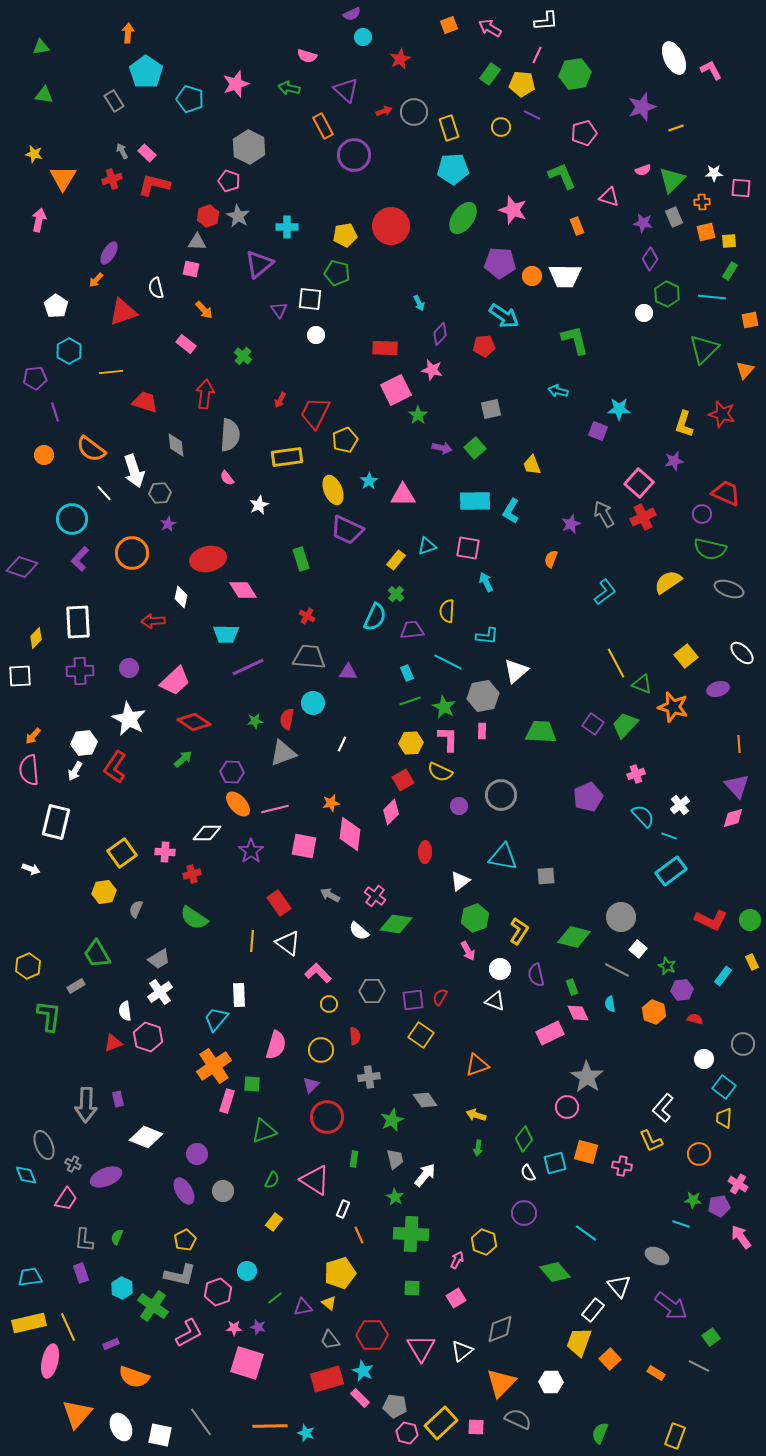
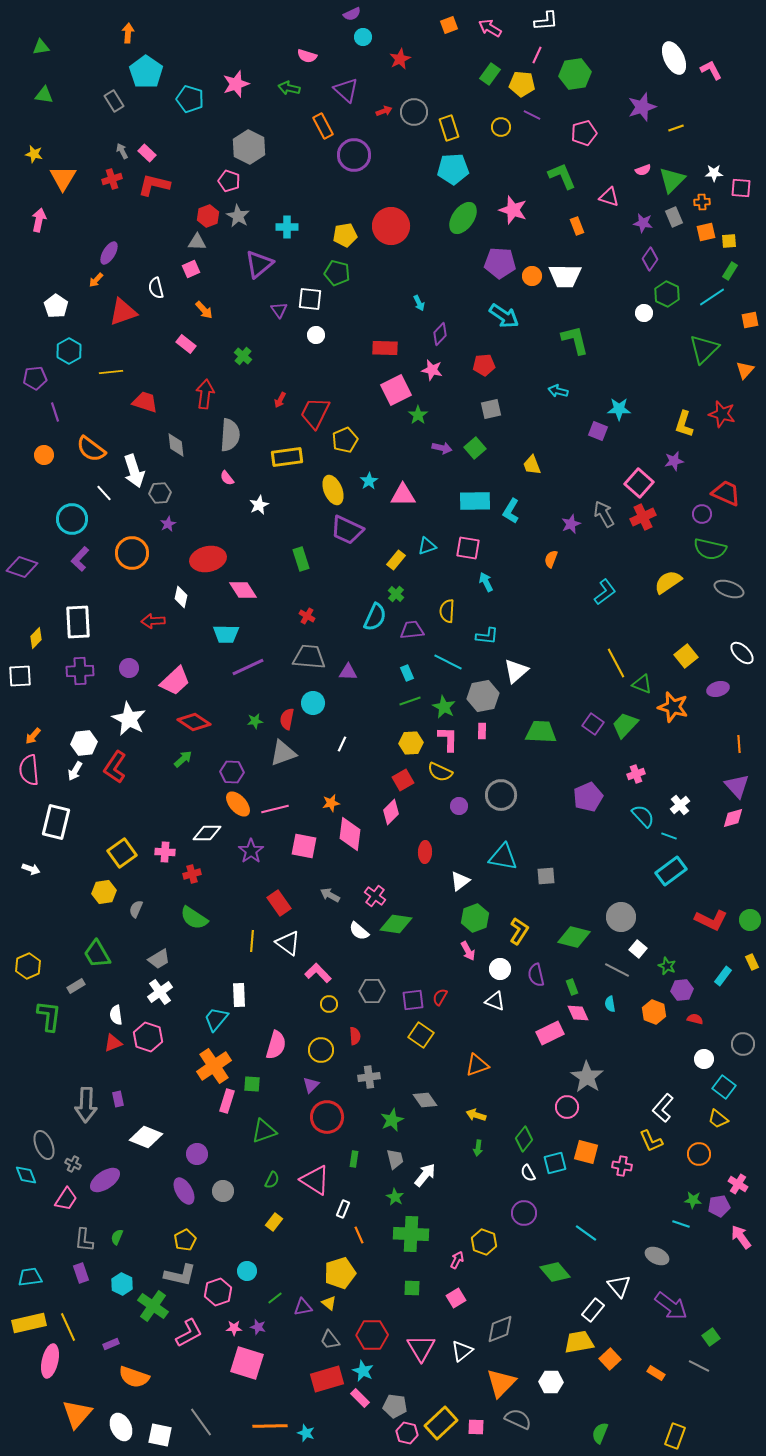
pink square at (191, 269): rotated 36 degrees counterclockwise
cyan line at (712, 297): rotated 40 degrees counterclockwise
red pentagon at (484, 346): moved 19 px down
white semicircle at (125, 1011): moved 9 px left, 4 px down
yellow trapezoid at (724, 1118): moved 6 px left, 1 px down; rotated 55 degrees counterclockwise
purple ellipse at (106, 1177): moved 1 px left, 3 px down; rotated 12 degrees counterclockwise
cyan hexagon at (122, 1288): moved 4 px up
yellow trapezoid at (579, 1342): rotated 60 degrees clockwise
